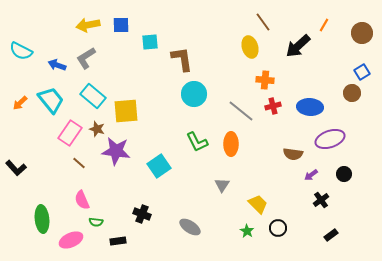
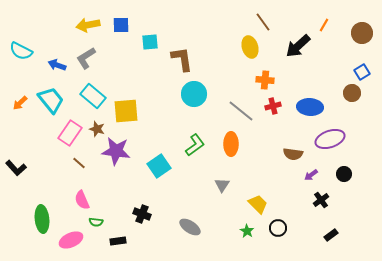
green L-shape at (197, 142): moved 2 px left, 3 px down; rotated 100 degrees counterclockwise
